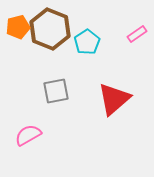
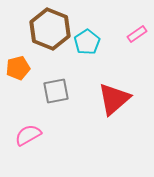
orange pentagon: moved 41 px down
